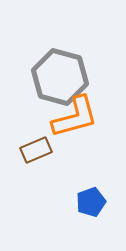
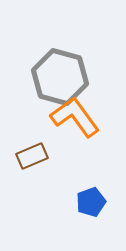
orange L-shape: rotated 111 degrees counterclockwise
brown rectangle: moved 4 px left, 6 px down
